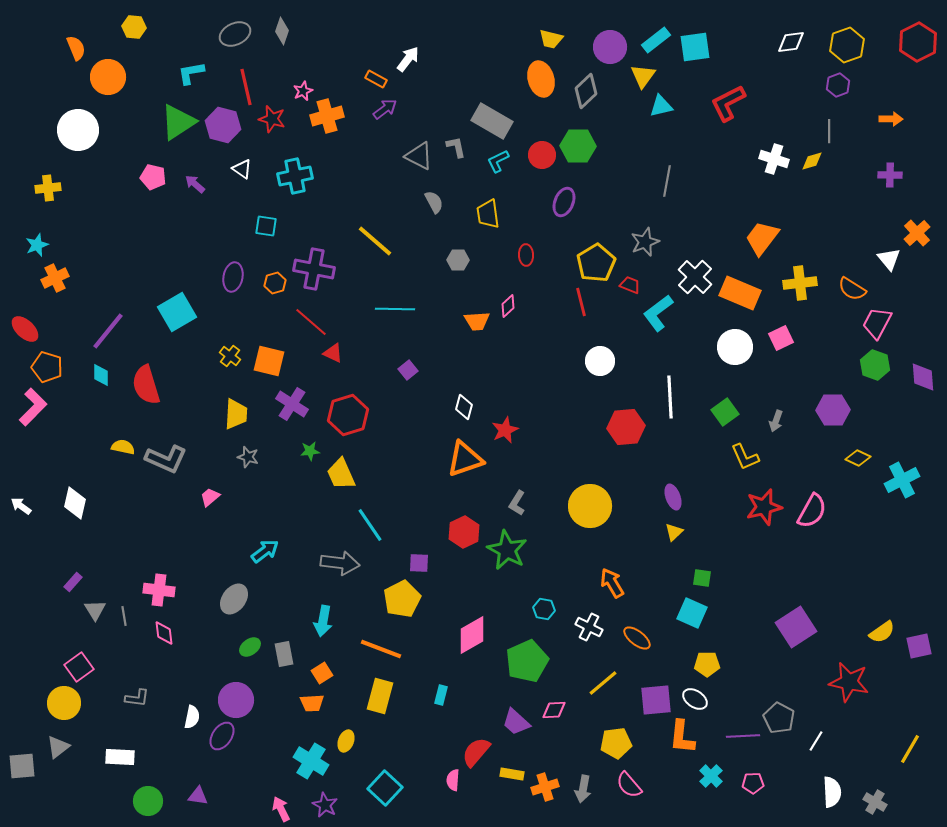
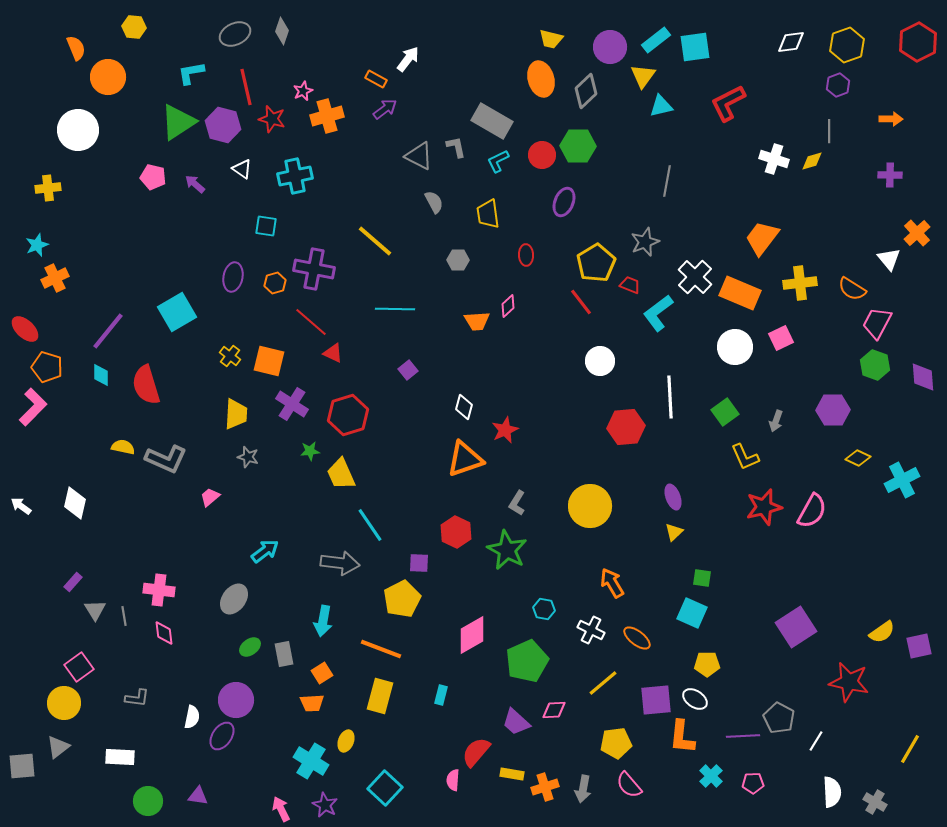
red line at (581, 302): rotated 24 degrees counterclockwise
red hexagon at (464, 532): moved 8 px left; rotated 8 degrees counterclockwise
white cross at (589, 627): moved 2 px right, 3 px down
